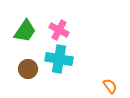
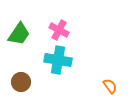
green trapezoid: moved 6 px left, 3 px down
cyan cross: moved 1 px left, 1 px down
brown circle: moved 7 px left, 13 px down
